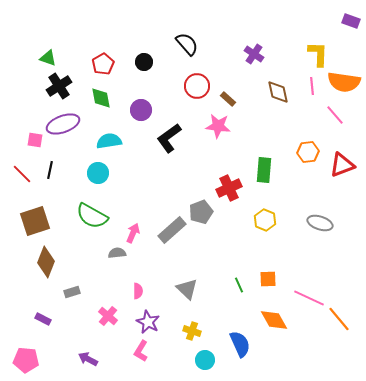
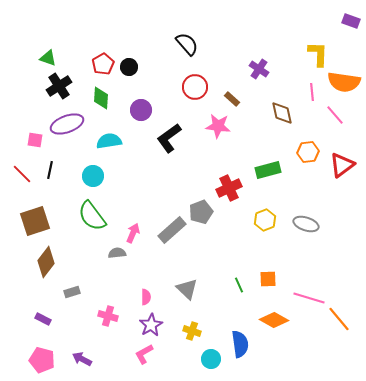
purple cross at (254, 54): moved 5 px right, 15 px down
black circle at (144, 62): moved 15 px left, 5 px down
red circle at (197, 86): moved 2 px left, 1 px down
pink line at (312, 86): moved 6 px down
brown diamond at (278, 92): moved 4 px right, 21 px down
green diamond at (101, 98): rotated 15 degrees clockwise
brown rectangle at (228, 99): moved 4 px right
purple ellipse at (63, 124): moved 4 px right
red triangle at (342, 165): rotated 16 degrees counterclockwise
green rectangle at (264, 170): moved 4 px right; rotated 70 degrees clockwise
cyan circle at (98, 173): moved 5 px left, 3 px down
green semicircle at (92, 216): rotated 24 degrees clockwise
yellow hexagon at (265, 220): rotated 15 degrees clockwise
gray ellipse at (320, 223): moved 14 px left, 1 px down
brown diamond at (46, 262): rotated 16 degrees clockwise
pink semicircle at (138, 291): moved 8 px right, 6 px down
pink line at (309, 298): rotated 8 degrees counterclockwise
pink cross at (108, 316): rotated 24 degrees counterclockwise
orange diamond at (274, 320): rotated 32 degrees counterclockwise
purple star at (148, 322): moved 3 px right, 3 px down; rotated 15 degrees clockwise
blue semicircle at (240, 344): rotated 16 degrees clockwise
pink L-shape at (141, 351): moved 3 px right, 3 px down; rotated 30 degrees clockwise
purple arrow at (88, 359): moved 6 px left
pink pentagon at (26, 360): moved 16 px right; rotated 10 degrees clockwise
cyan circle at (205, 360): moved 6 px right, 1 px up
